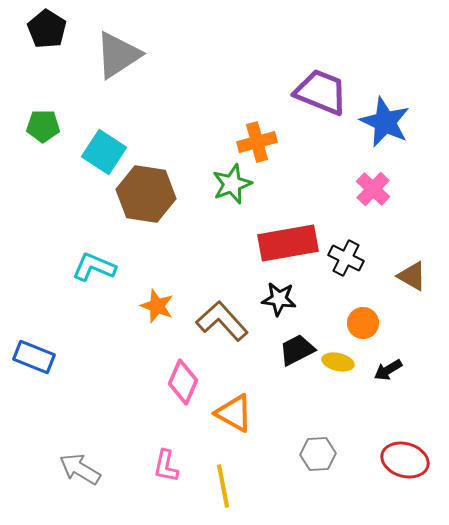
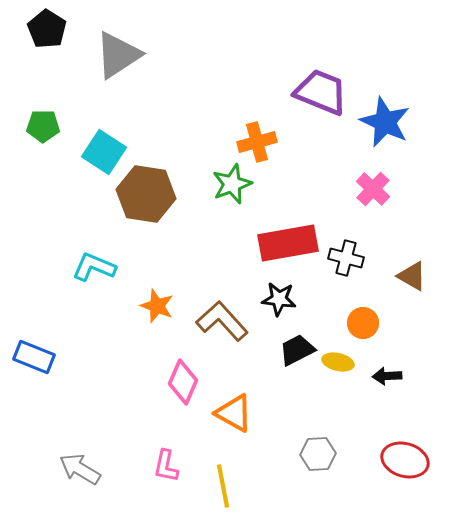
black cross: rotated 12 degrees counterclockwise
black arrow: moved 1 px left, 6 px down; rotated 28 degrees clockwise
